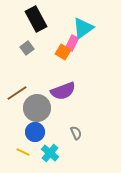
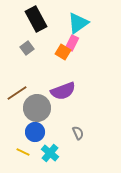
cyan triangle: moved 5 px left, 5 px up
gray semicircle: moved 2 px right
